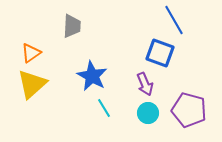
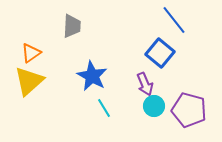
blue line: rotated 8 degrees counterclockwise
blue square: rotated 20 degrees clockwise
yellow triangle: moved 3 px left, 3 px up
cyan circle: moved 6 px right, 7 px up
